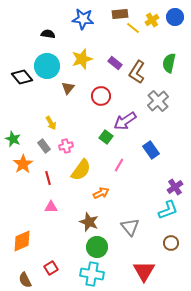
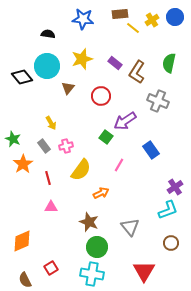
gray cross: rotated 25 degrees counterclockwise
